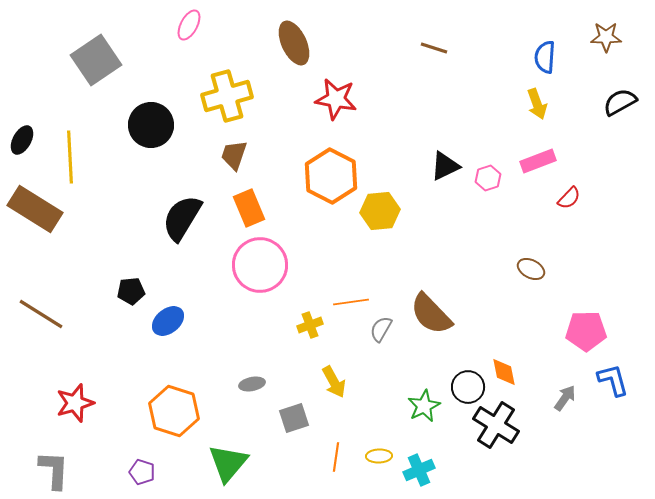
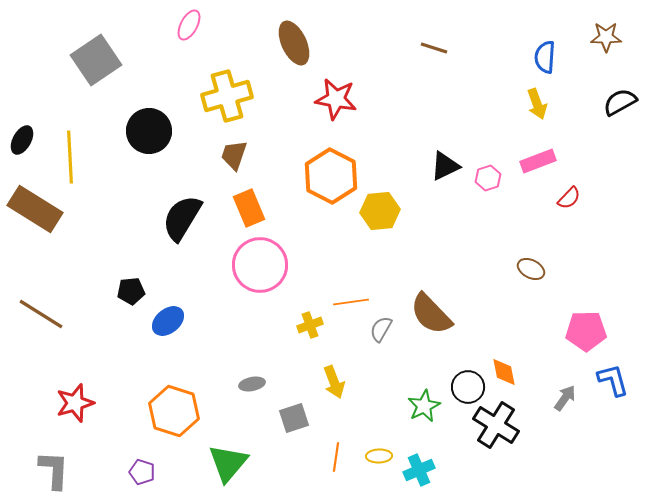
black circle at (151, 125): moved 2 px left, 6 px down
yellow arrow at (334, 382): rotated 8 degrees clockwise
